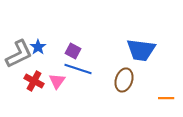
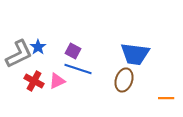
blue trapezoid: moved 6 px left, 4 px down
pink triangle: rotated 30 degrees clockwise
